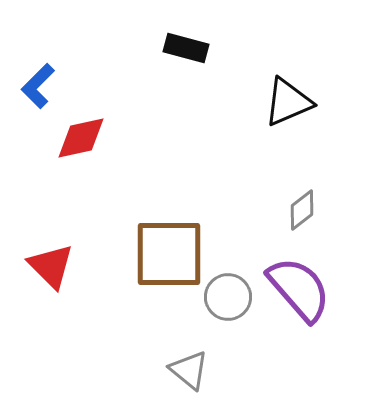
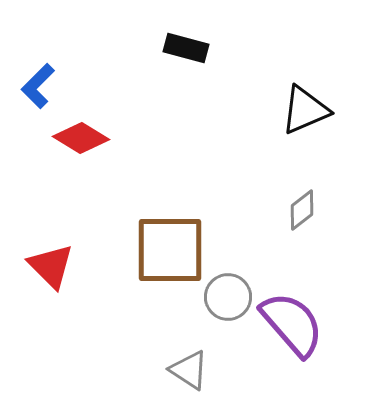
black triangle: moved 17 px right, 8 px down
red diamond: rotated 44 degrees clockwise
brown square: moved 1 px right, 4 px up
purple semicircle: moved 7 px left, 35 px down
gray triangle: rotated 6 degrees counterclockwise
